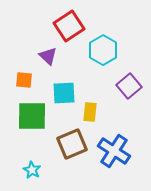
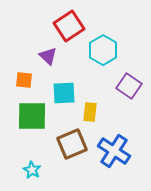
purple square: rotated 15 degrees counterclockwise
